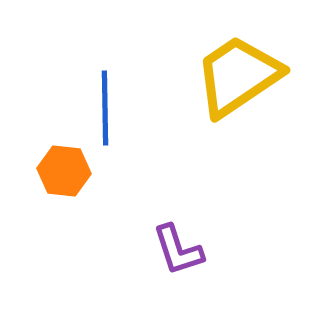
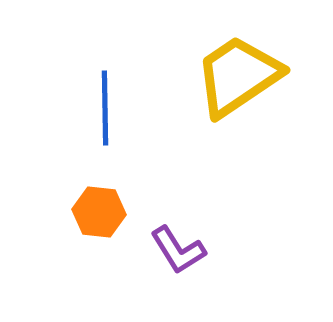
orange hexagon: moved 35 px right, 41 px down
purple L-shape: rotated 14 degrees counterclockwise
